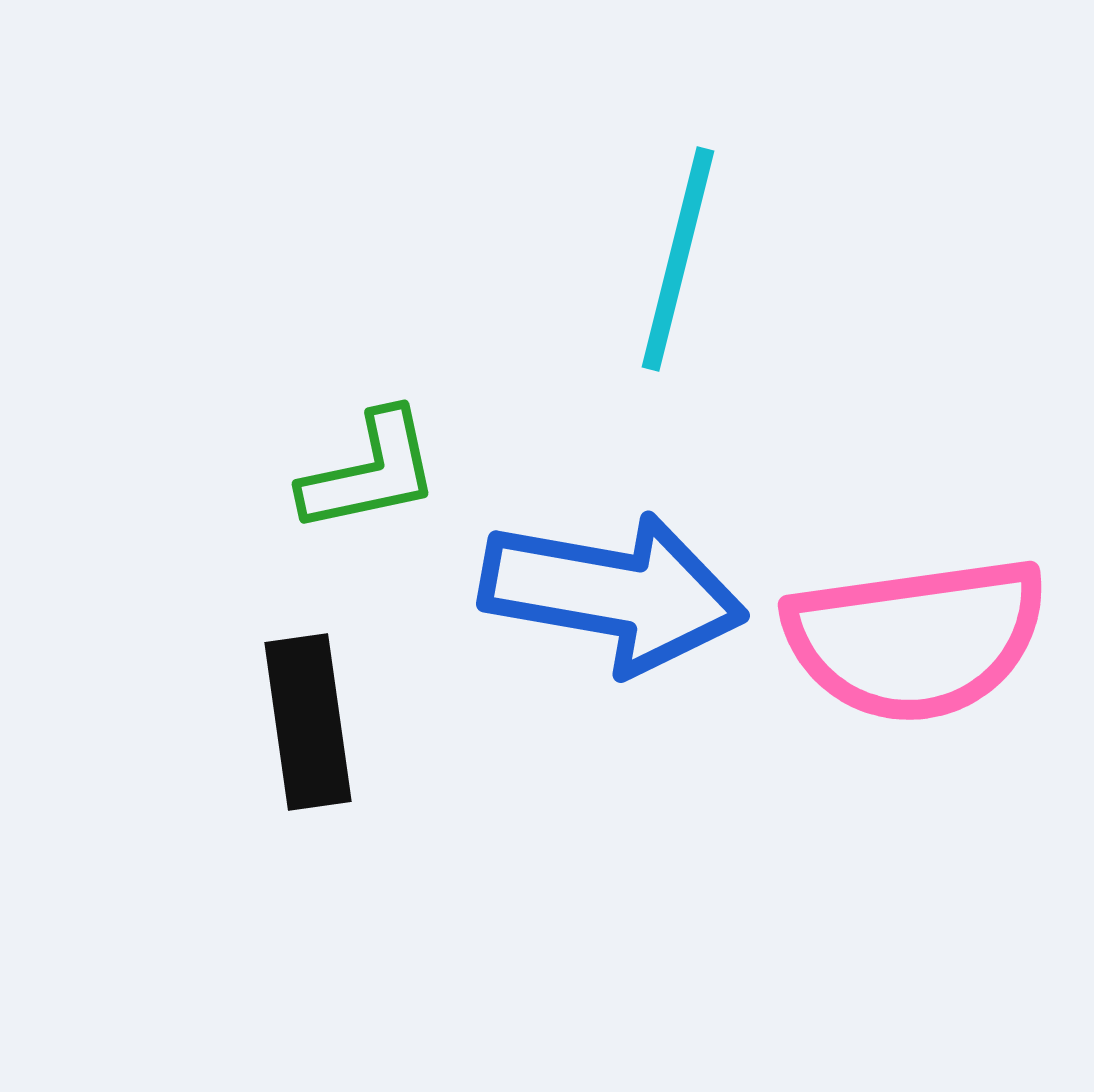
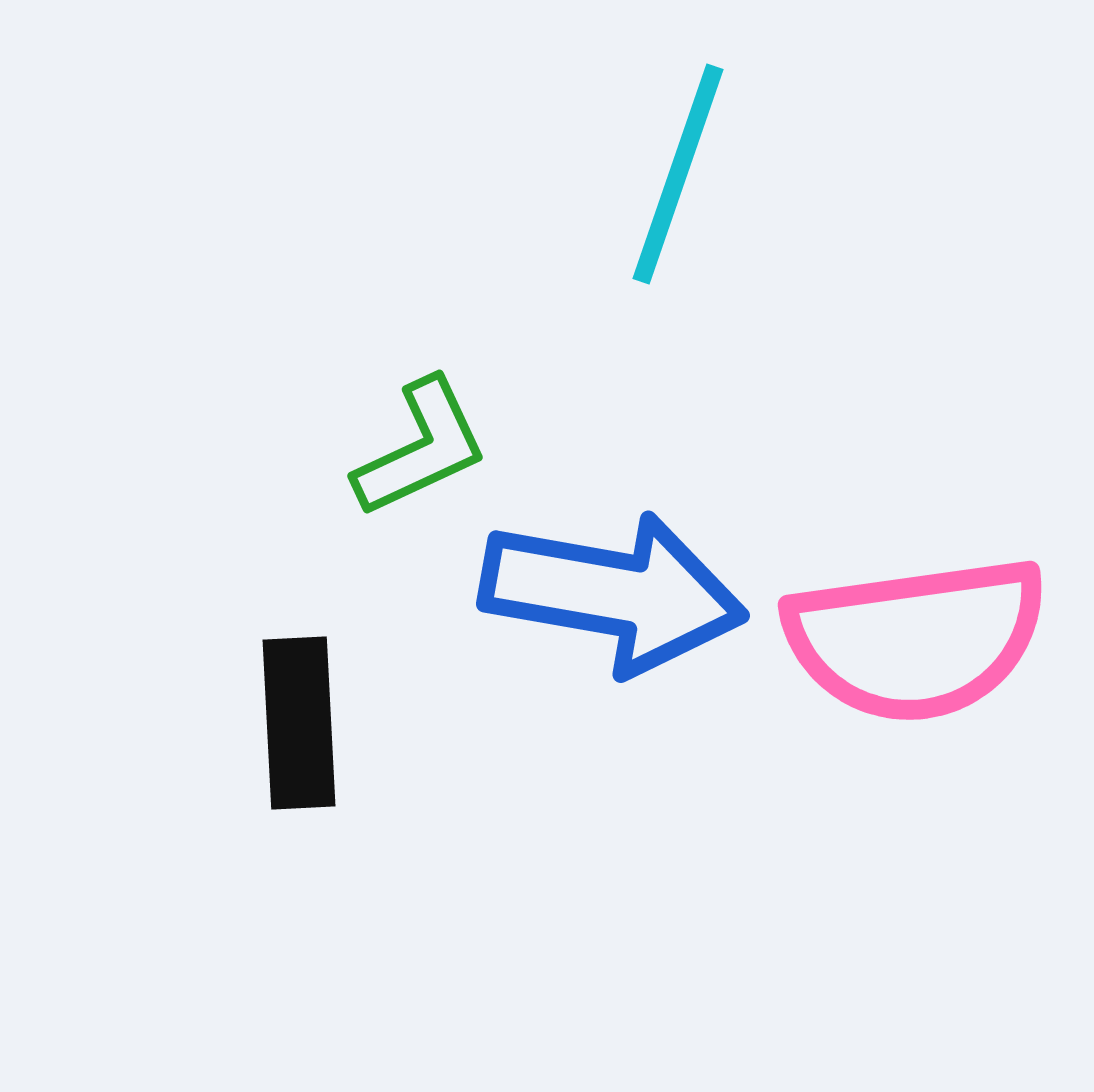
cyan line: moved 85 px up; rotated 5 degrees clockwise
green L-shape: moved 51 px right, 24 px up; rotated 13 degrees counterclockwise
black rectangle: moved 9 px left, 1 px down; rotated 5 degrees clockwise
